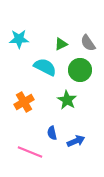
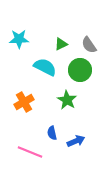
gray semicircle: moved 1 px right, 2 px down
